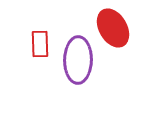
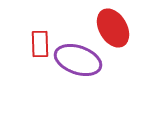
purple ellipse: rotated 72 degrees counterclockwise
